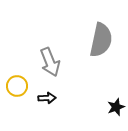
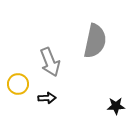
gray semicircle: moved 6 px left, 1 px down
yellow circle: moved 1 px right, 2 px up
black star: moved 1 px up; rotated 18 degrees clockwise
